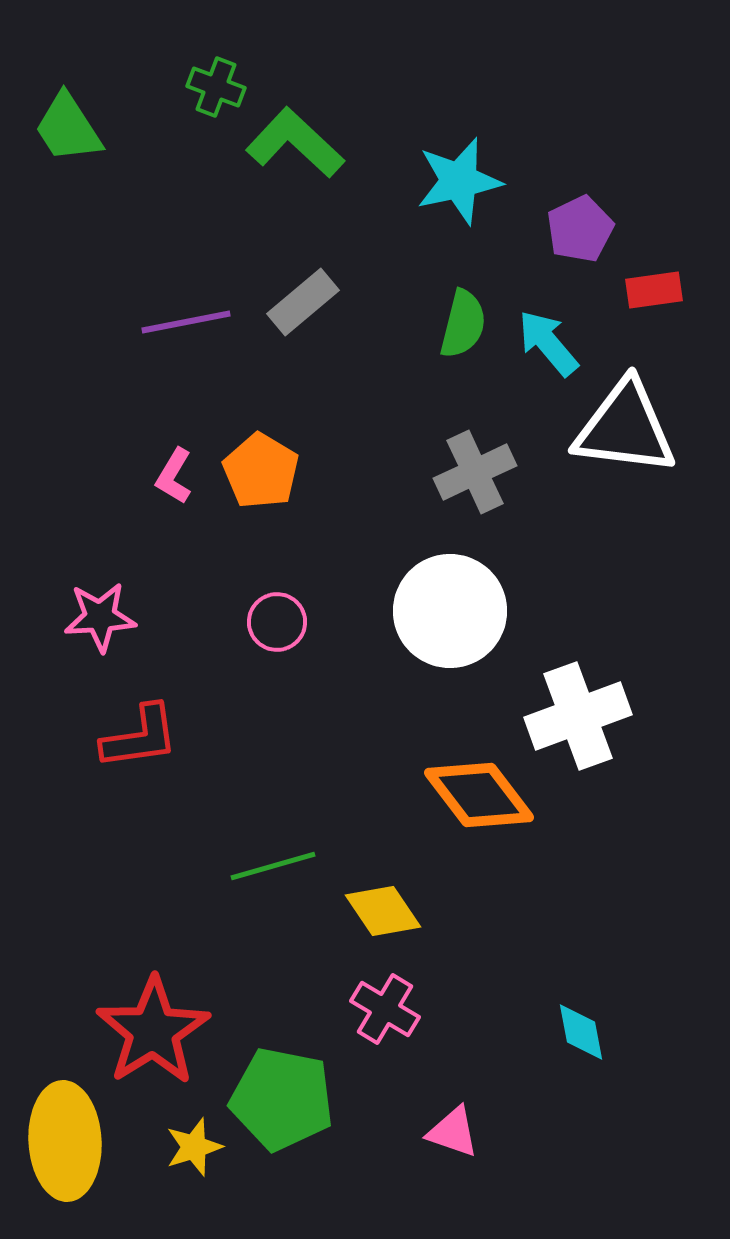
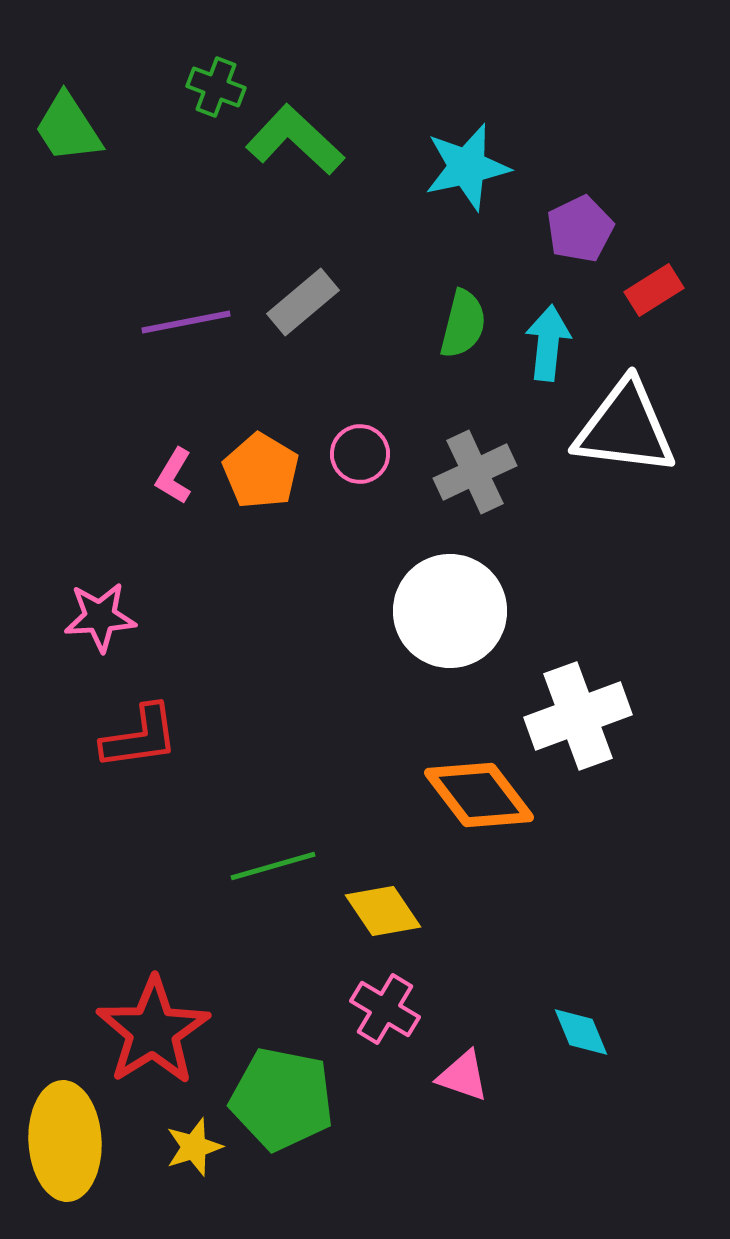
green L-shape: moved 3 px up
cyan star: moved 8 px right, 14 px up
red rectangle: rotated 24 degrees counterclockwise
cyan arrow: rotated 46 degrees clockwise
pink circle: moved 83 px right, 168 px up
cyan diamond: rotated 12 degrees counterclockwise
pink triangle: moved 10 px right, 56 px up
